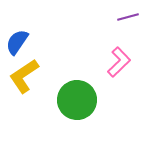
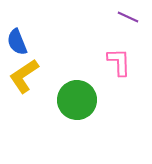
purple line: rotated 40 degrees clockwise
blue semicircle: rotated 56 degrees counterclockwise
pink L-shape: rotated 48 degrees counterclockwise
